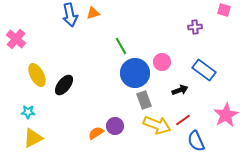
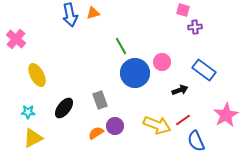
pink square: moved 41 px left
black ellipse: moved 23 px down
gray rectangle: moved 44 px left
